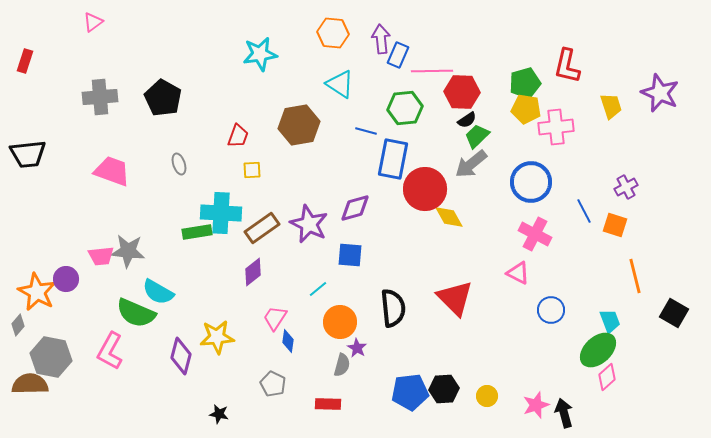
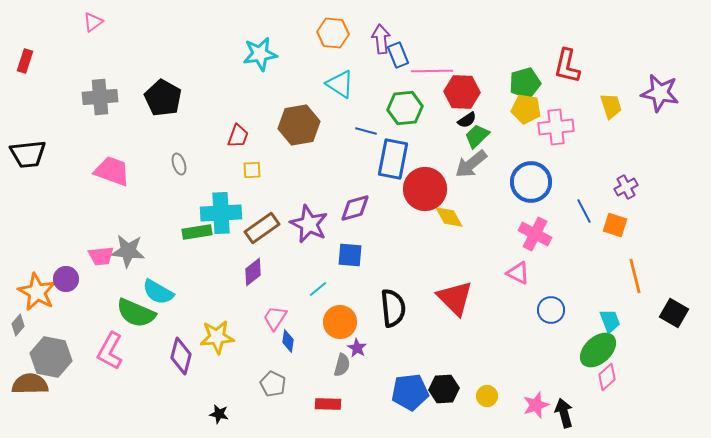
blue rectangle at (398, 55): rotated 45 degrees counterclockwise
purple star at (660, 93): rotated 12 degrees counterclockwise
cyan cross at (221, 213): rotated 6 degrees counterclockwise
